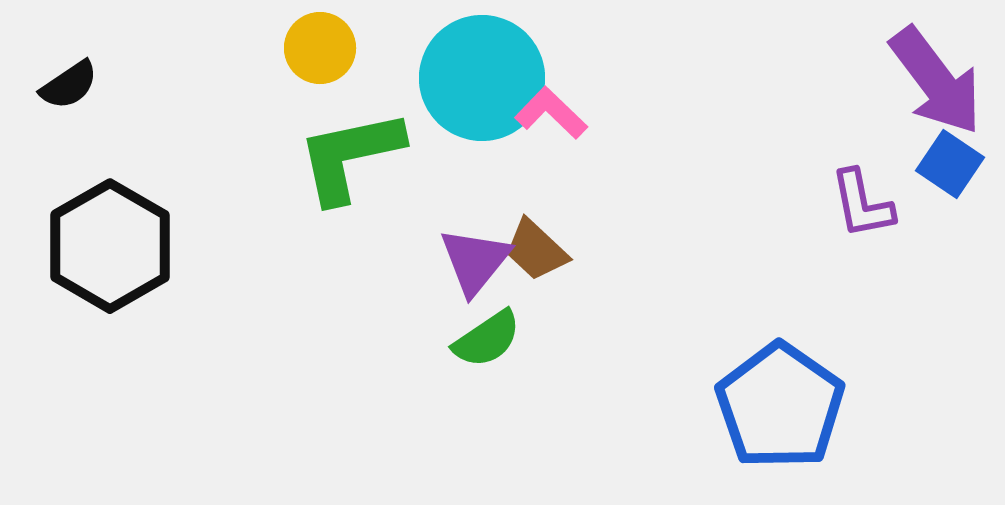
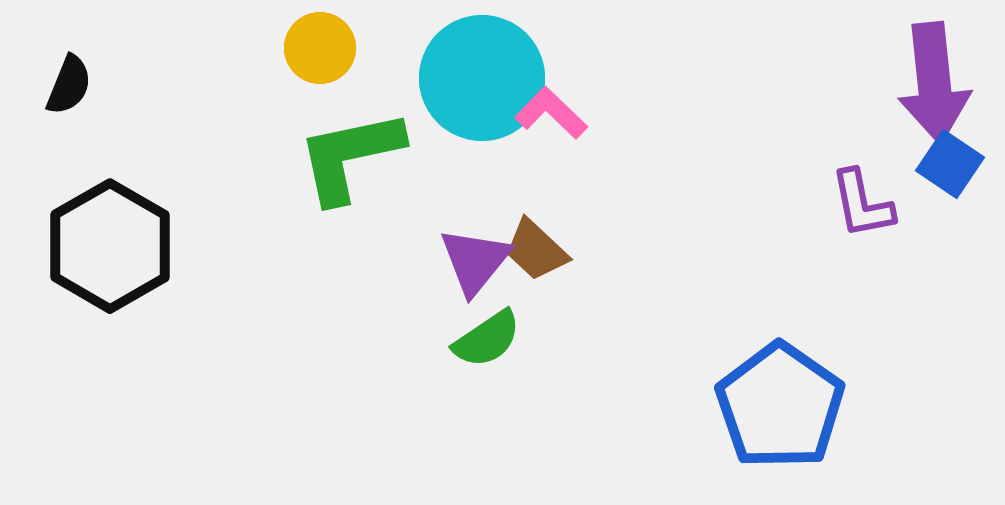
purple arrow: moved 2 px left, 2 px down; rotated 31 degrees clockwise
black semicircle: rotated 34 degrees counterclockwise
